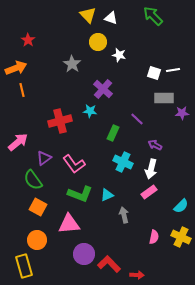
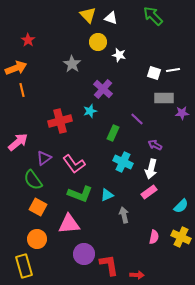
cyan star: rotated 24 degrees counterclockwise
orange circle: moved 1 px up
red L-shape: moved 1 px down; rotated 35 degrees clockwise
